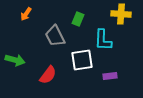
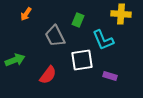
green rectangle: moved 1 px down
cyan L-shape: rotated 25 degrees counterclockwise
green arrow: rotated 36 degrees counterclockwise
purple rectangle: rotated 24 degrees clockwise
